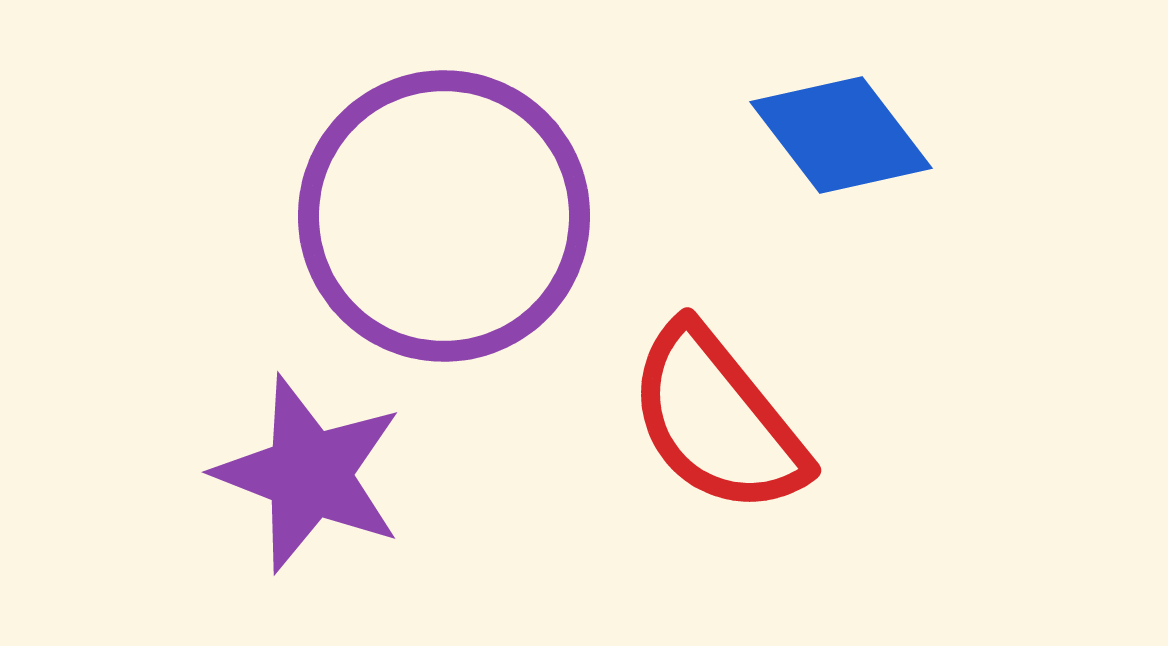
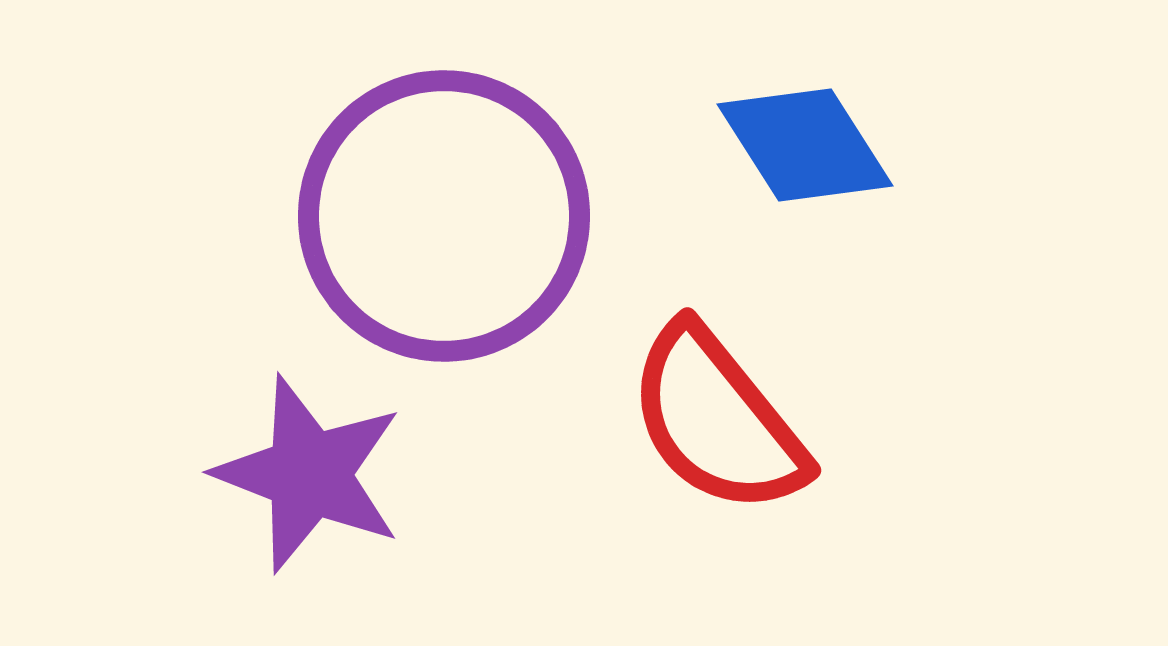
blue diamond: moved 36 px left, 10 px down; rotated 5 degrees clockwise
